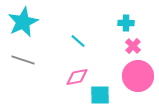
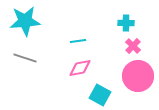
cyan star: moved 2 px right, 1 px up; rotated 20 degrees clockwise
cyan line: rotated 49 degrees counterclockwise
gray line: moved 2 px right, 2 px up
pink diamond: moved 3 px right, 9 px up
cyan square: rotated 30 degrees clockwise
